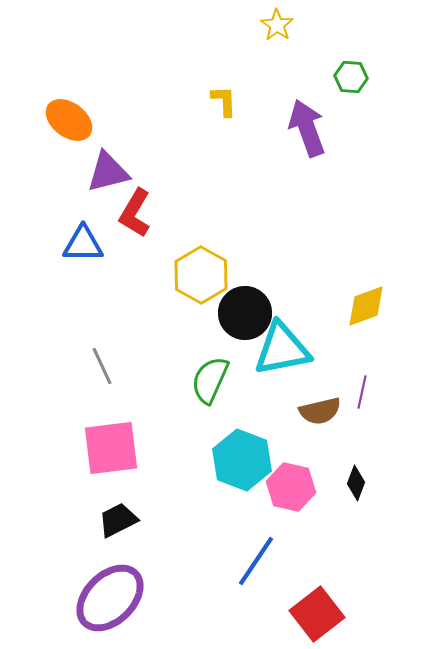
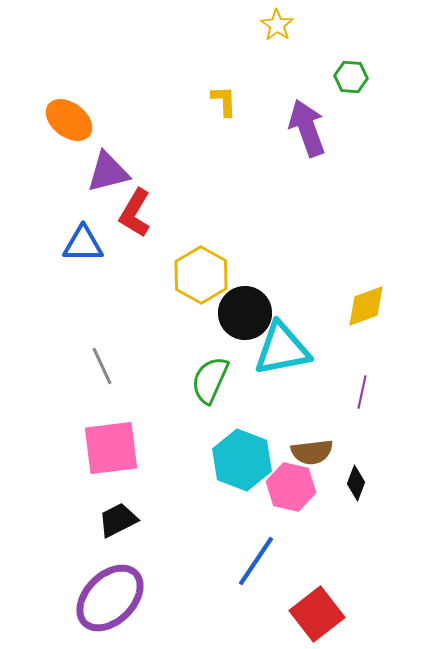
brown semicircle: moved 8 px left, 41 px down; rotated 6 degrees clockwise
